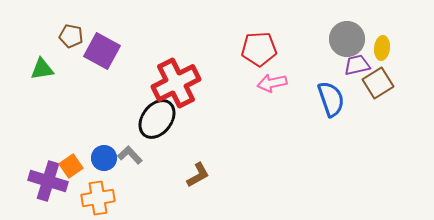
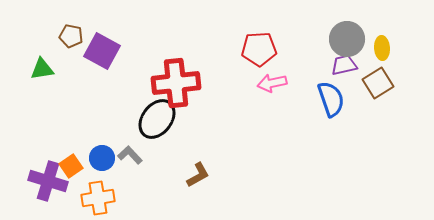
yellow ellipse: rotated 10 degrees counterclockwise
purple trapezoid: moved 13 px left
red cross: rotated 21 degrees clockwise
blue circle: moved 2 px left
